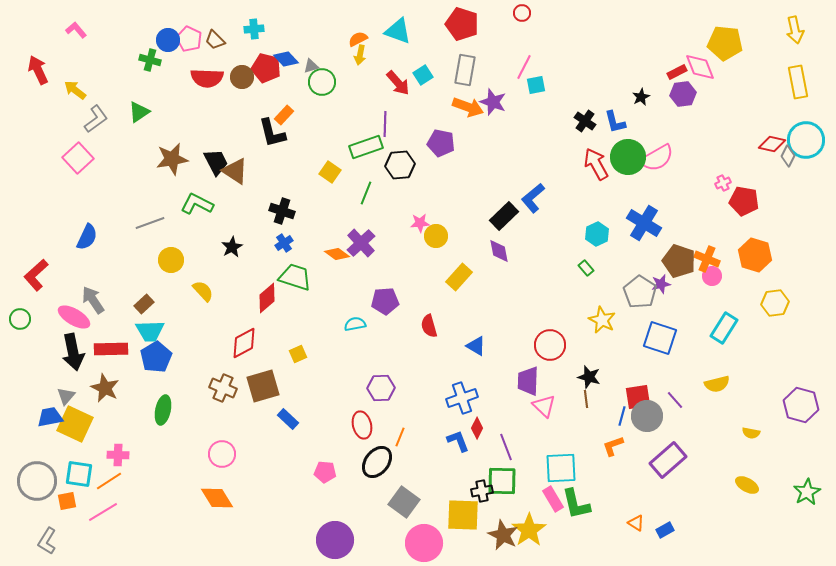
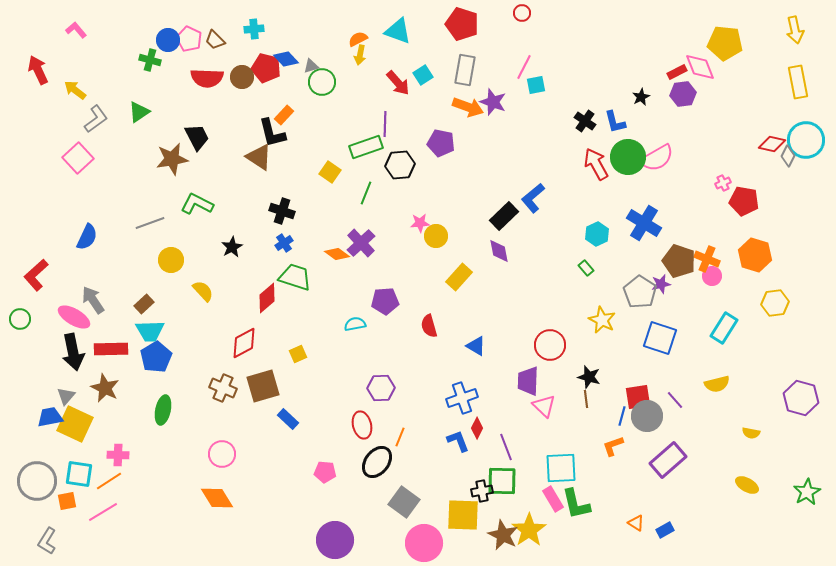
black trapezoid at (216, 162): moved 19 px left, 25 px up
brown triangle at (235, 171): moved 24 px right, 14 px up
purple hexagon at (801, 405): moved 7 px up
